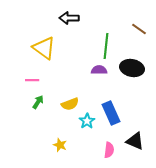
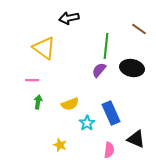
black arrow: rotated 12 degrees counterclockwise
purple semicircle: rotated 49 degrees counterclockwise
green arrow: rotated 24 degrees counterclockwise
cyan star: moved 2 px down
black triangle: moved 1 px right, 2 px up
